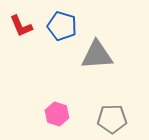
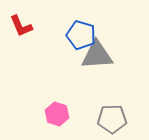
blue pentagon: moved 19 px right, 9 px down
